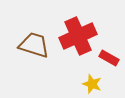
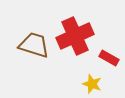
red cross: moved 3 px left
